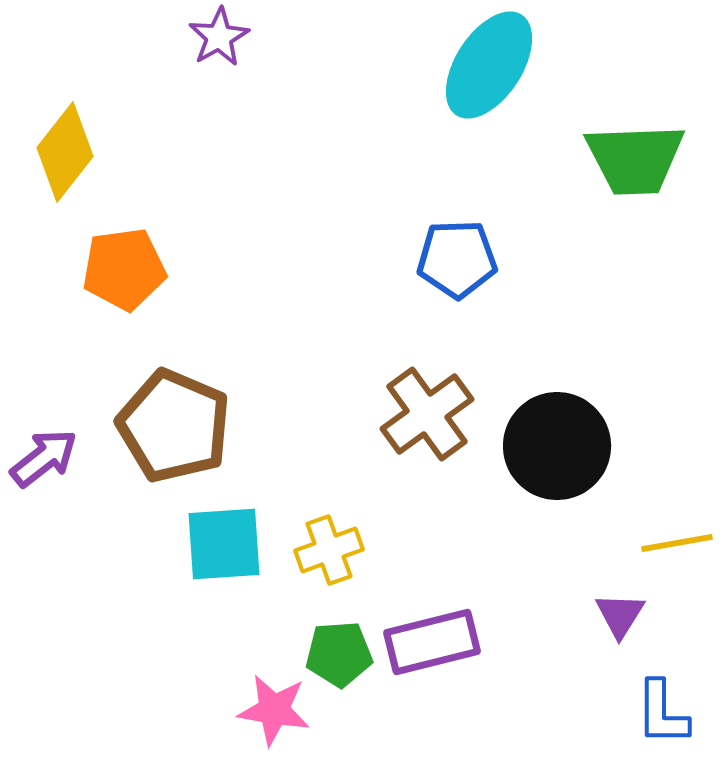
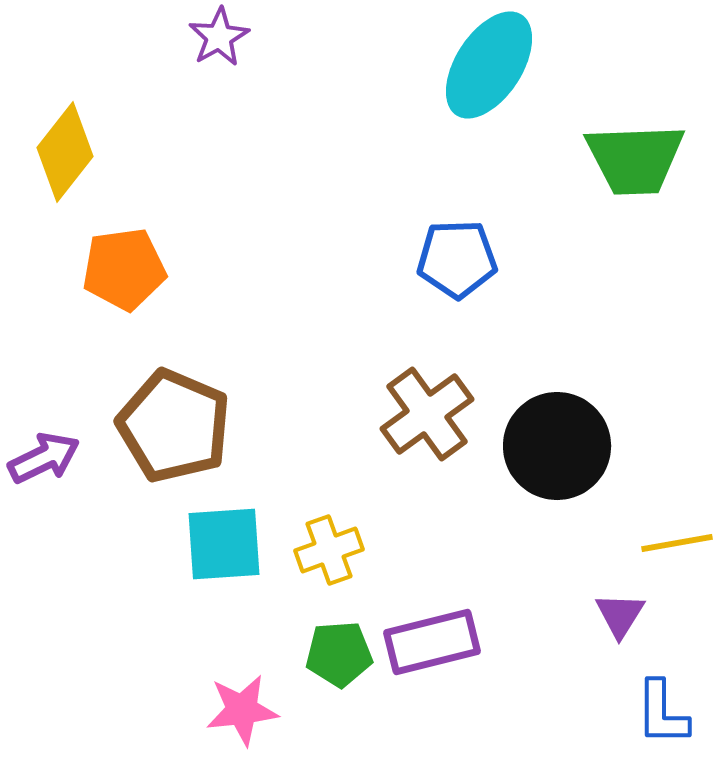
purple arrow: rotated 12 degrees clockwise
pink star: moved 32 px left; rotated 16 degrees counterclockwise
